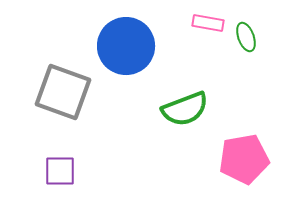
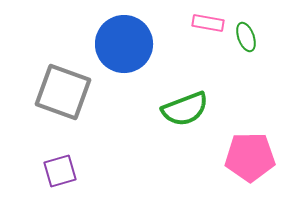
blue circle: moved 2 px left, 2 px up
pink pentagon: moved 6 px right, 2 px up; rotated 9 degrees clockwise
purple square: rotated 16 degrees counterclockwise
